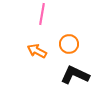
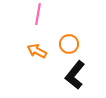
pink line: moved 4 px left
black L-shape: rotated 76 degrees counterclockwise
